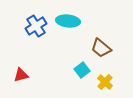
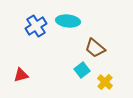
brown trapezoid: moved 6 px left
